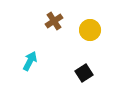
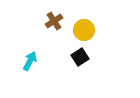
yellow circle: moved 6 px left
black square: moved 4 px left, 16 px up
